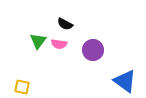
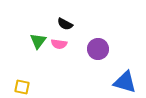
purple circle: moved 5 px right, 1 px up
blue triangle: moved 1 px down; rotated 20 degrees counterclockwise
